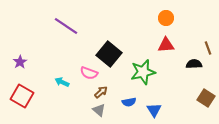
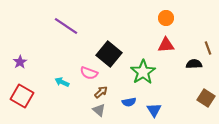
green star: rotated 20 degrees counterclockwise
